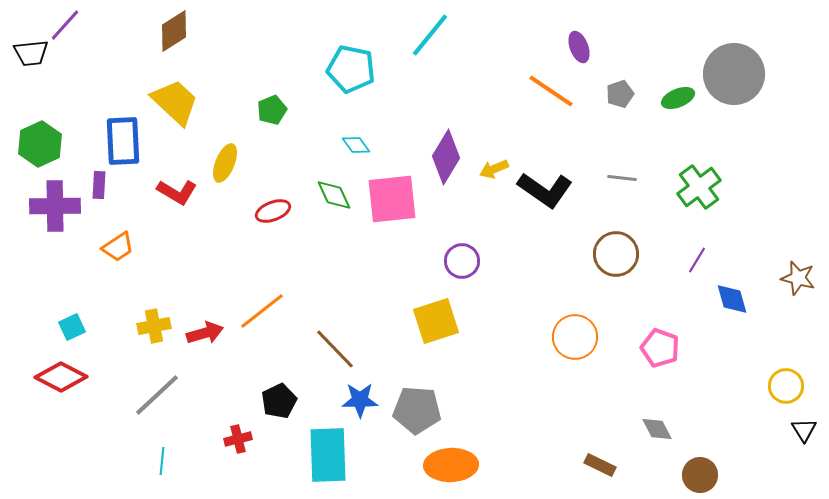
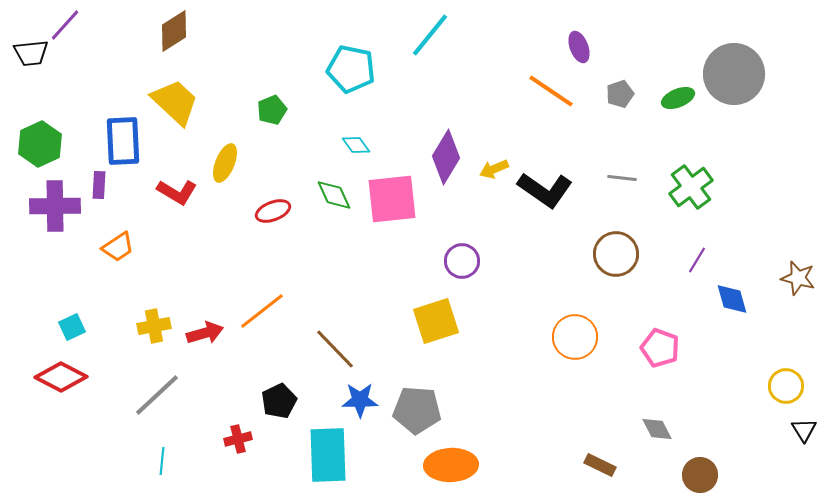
green cross at (699, 187): moved 8 px left
